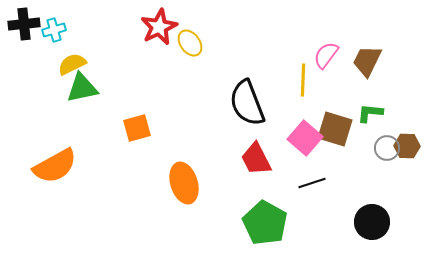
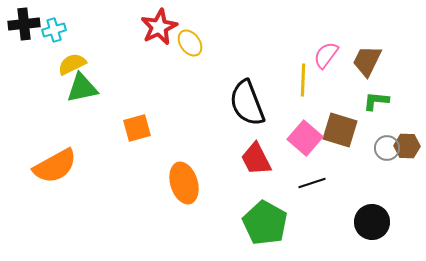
green L-shape: moved 6 px right, 12 px up
brown square: moved 5 px right, 1 px down
